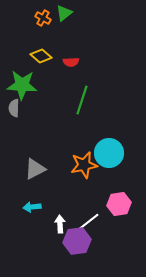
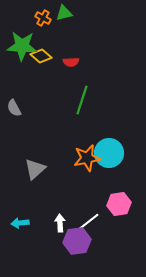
green triangle: rotated 24 degrees clockwise
green star: moved 39 px up
gray semicircle: rotated 30 degrees counterclockwise
orange star: moved 3 px right, 7 px up
gray triangle: rotated 15 degrees counterclockwise
cyan arrow: moved 12 px left, 16 px down
white arrow: moved 1 px up
